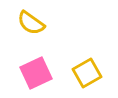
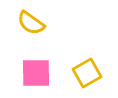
pink square: rotated 24 degrees clockwise
